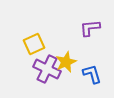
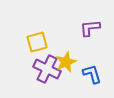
yellow square: moved 3 px right, 2 px up; rotated 10 degrees clockwise
